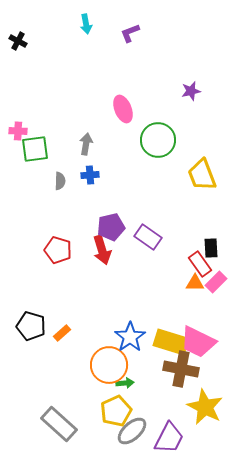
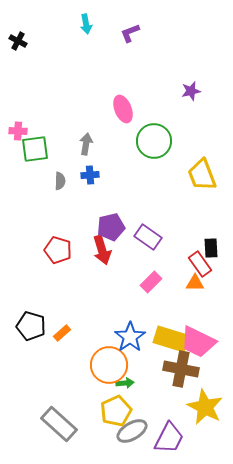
green circle: moved 4 px left, 1 px down
pink rectangle: moved 65 px left
yellow rectangle: moved 3 px up
gray ellipse: rotated 12 degrees clockwise
